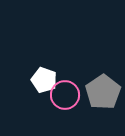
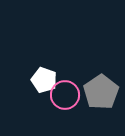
gray pentagon: moved 2 px left
